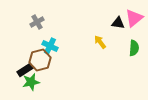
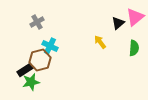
pink triangle: moved 1 px right, 1 px up
black triangle: rotated 48 degrees counterclockwise
